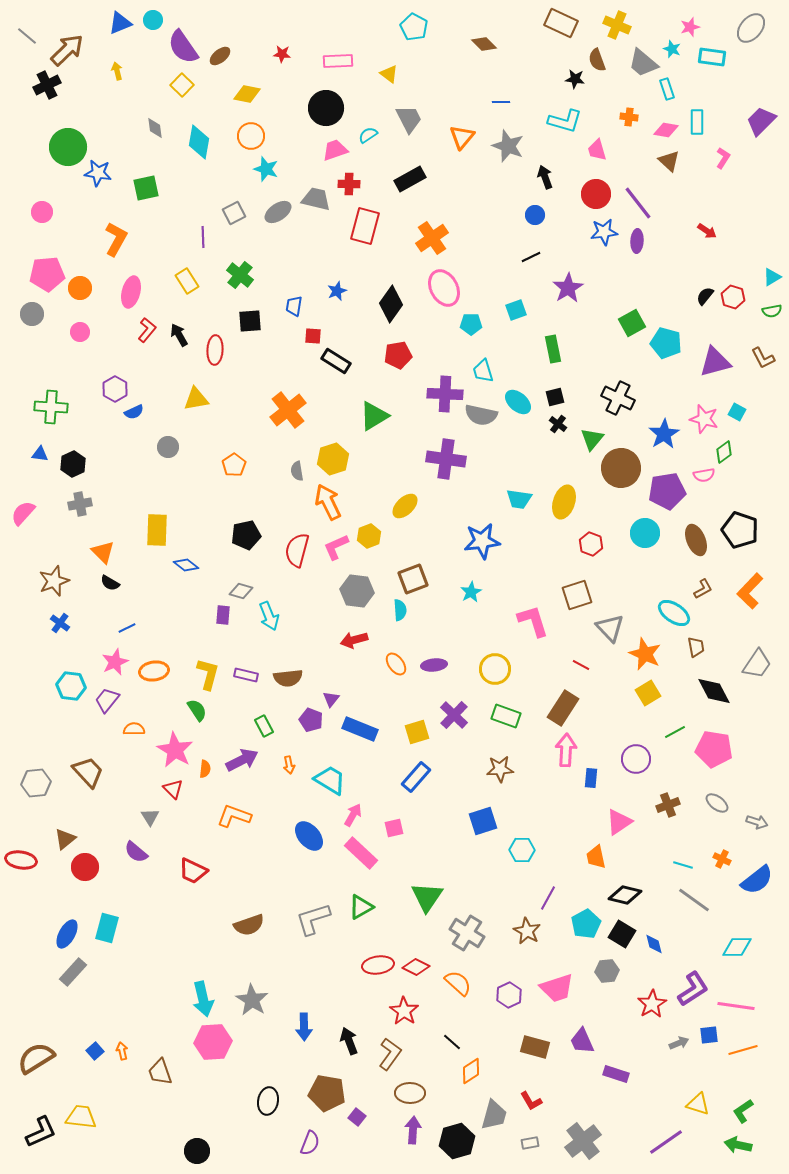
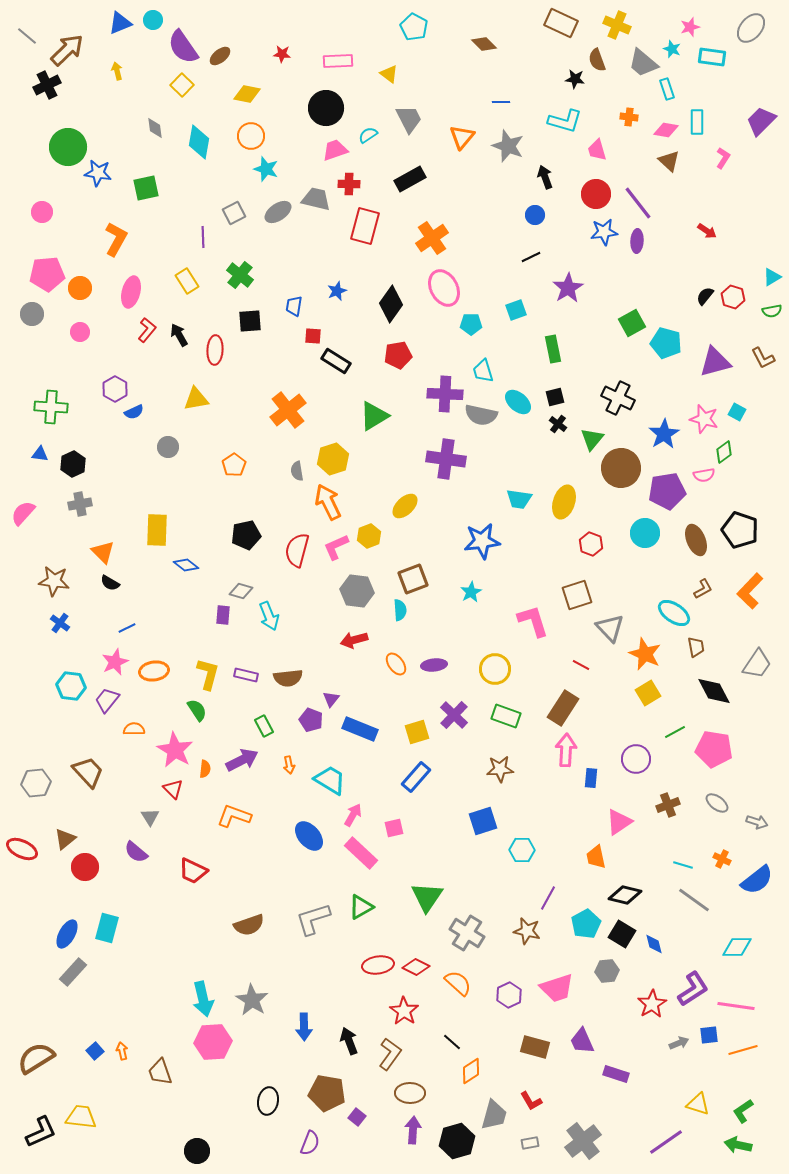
brown star at (54, 581): rotated 28 degrees clockwise
red ellipse at (21, 860): moved 1 px right, 11 px up; rotated 16 degrees clockwise
brown star at (527, 931): rotated 16 degrees counterclockwise
